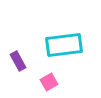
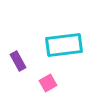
pink square: moved 1 px left, 1 px down
